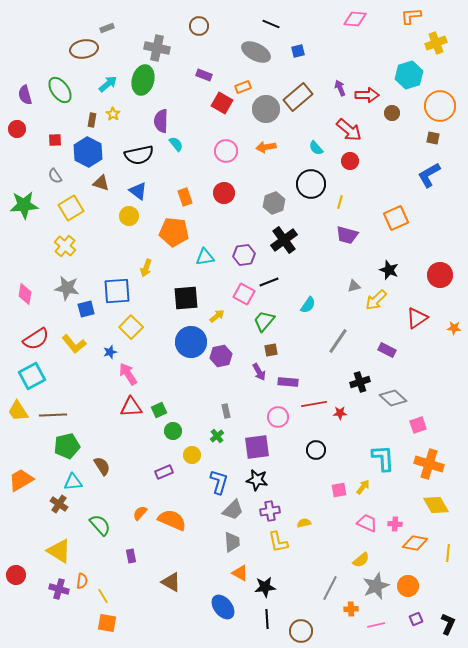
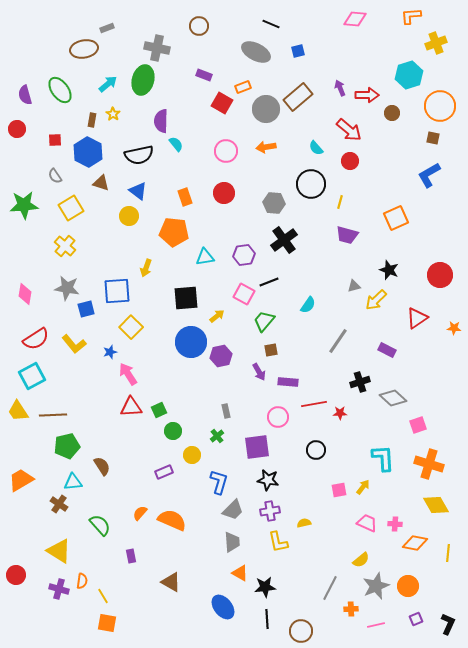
gray hexagon at (274, 203): rotated 25 degrees clockwise
black star at (257, 480): moved 11 px right
